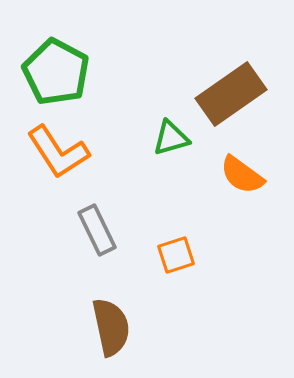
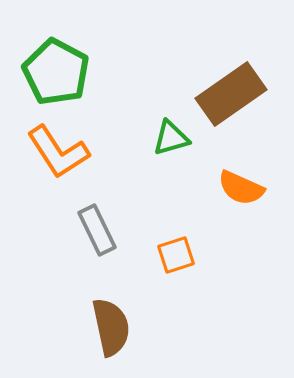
orange semicircle: moved 1 px left, 13 px down; rotated 12 degrees counterclockwise
